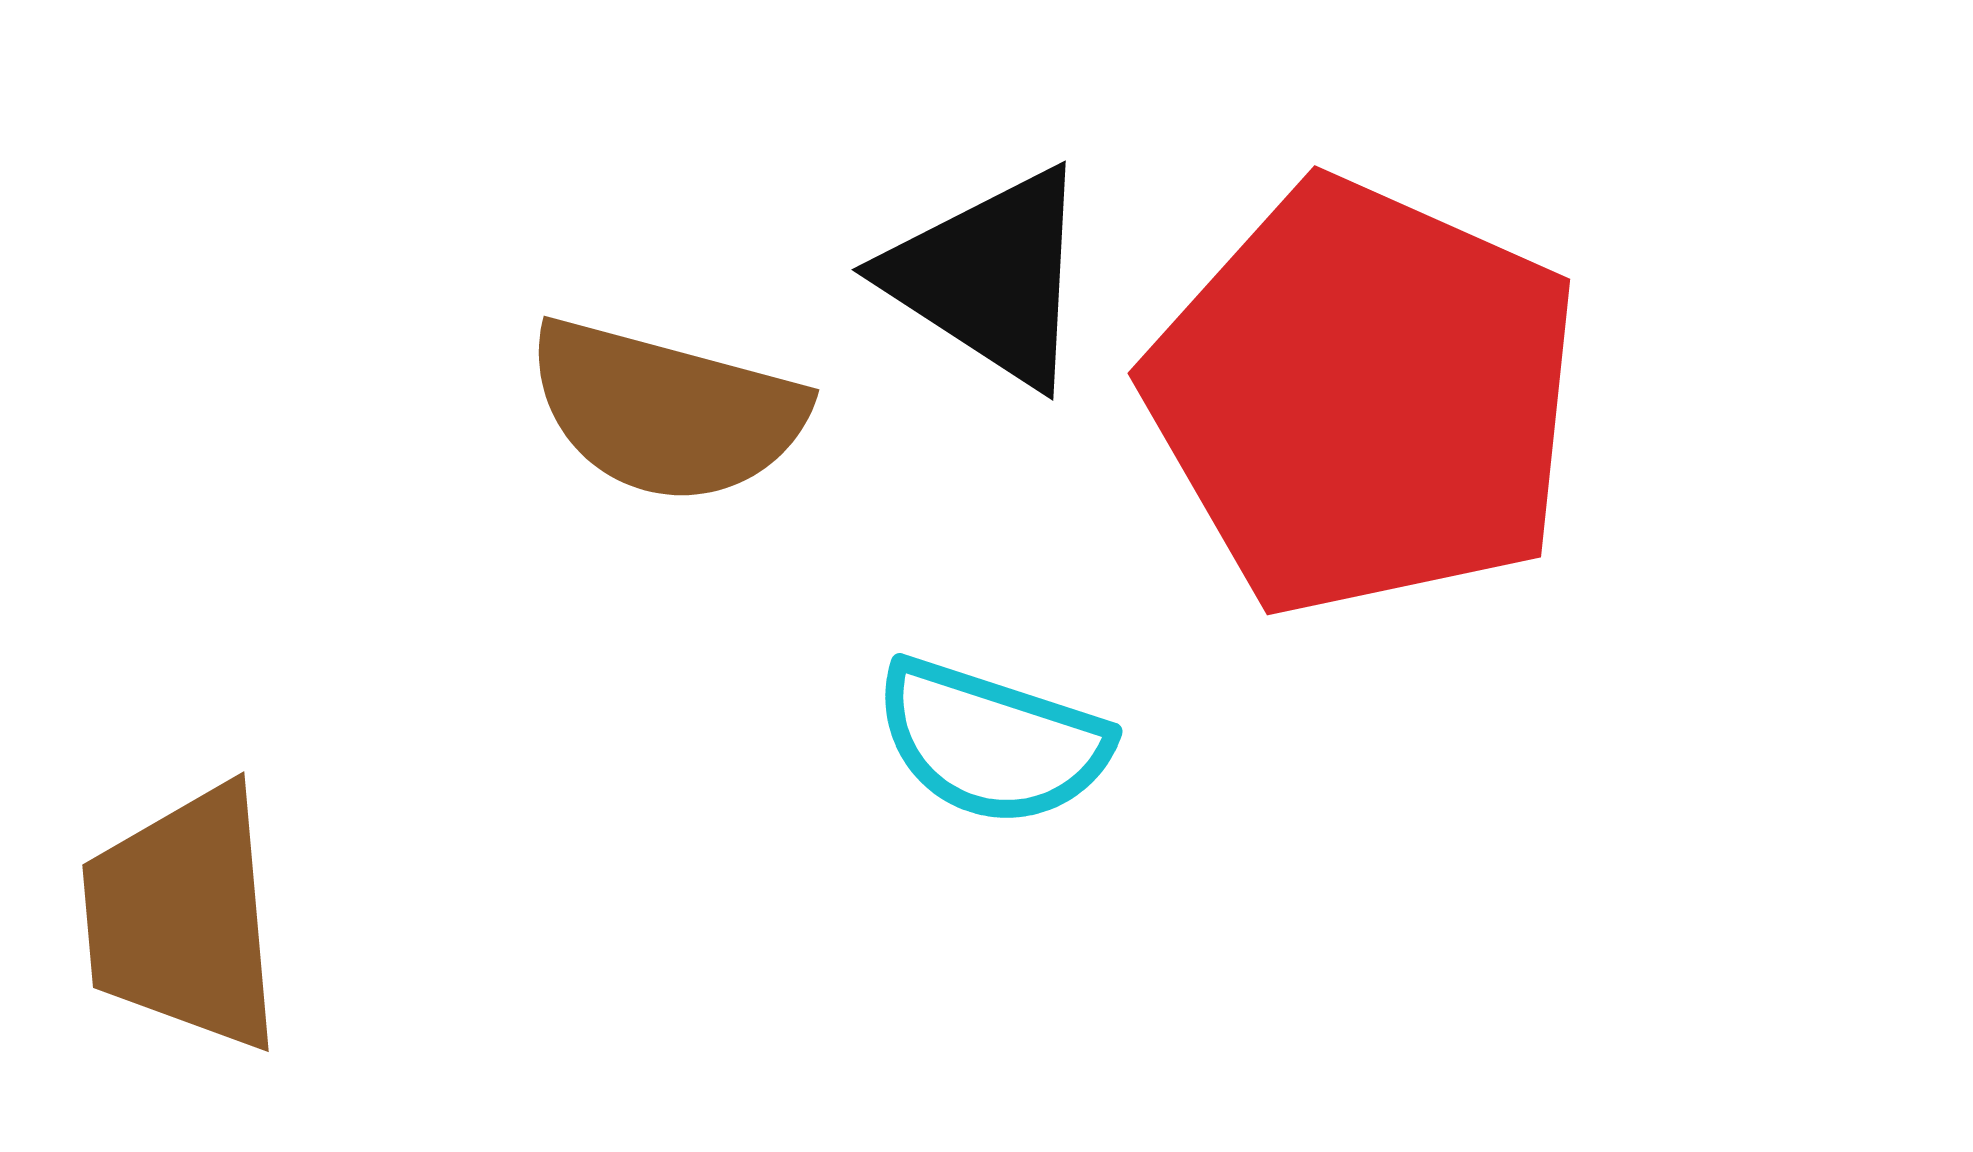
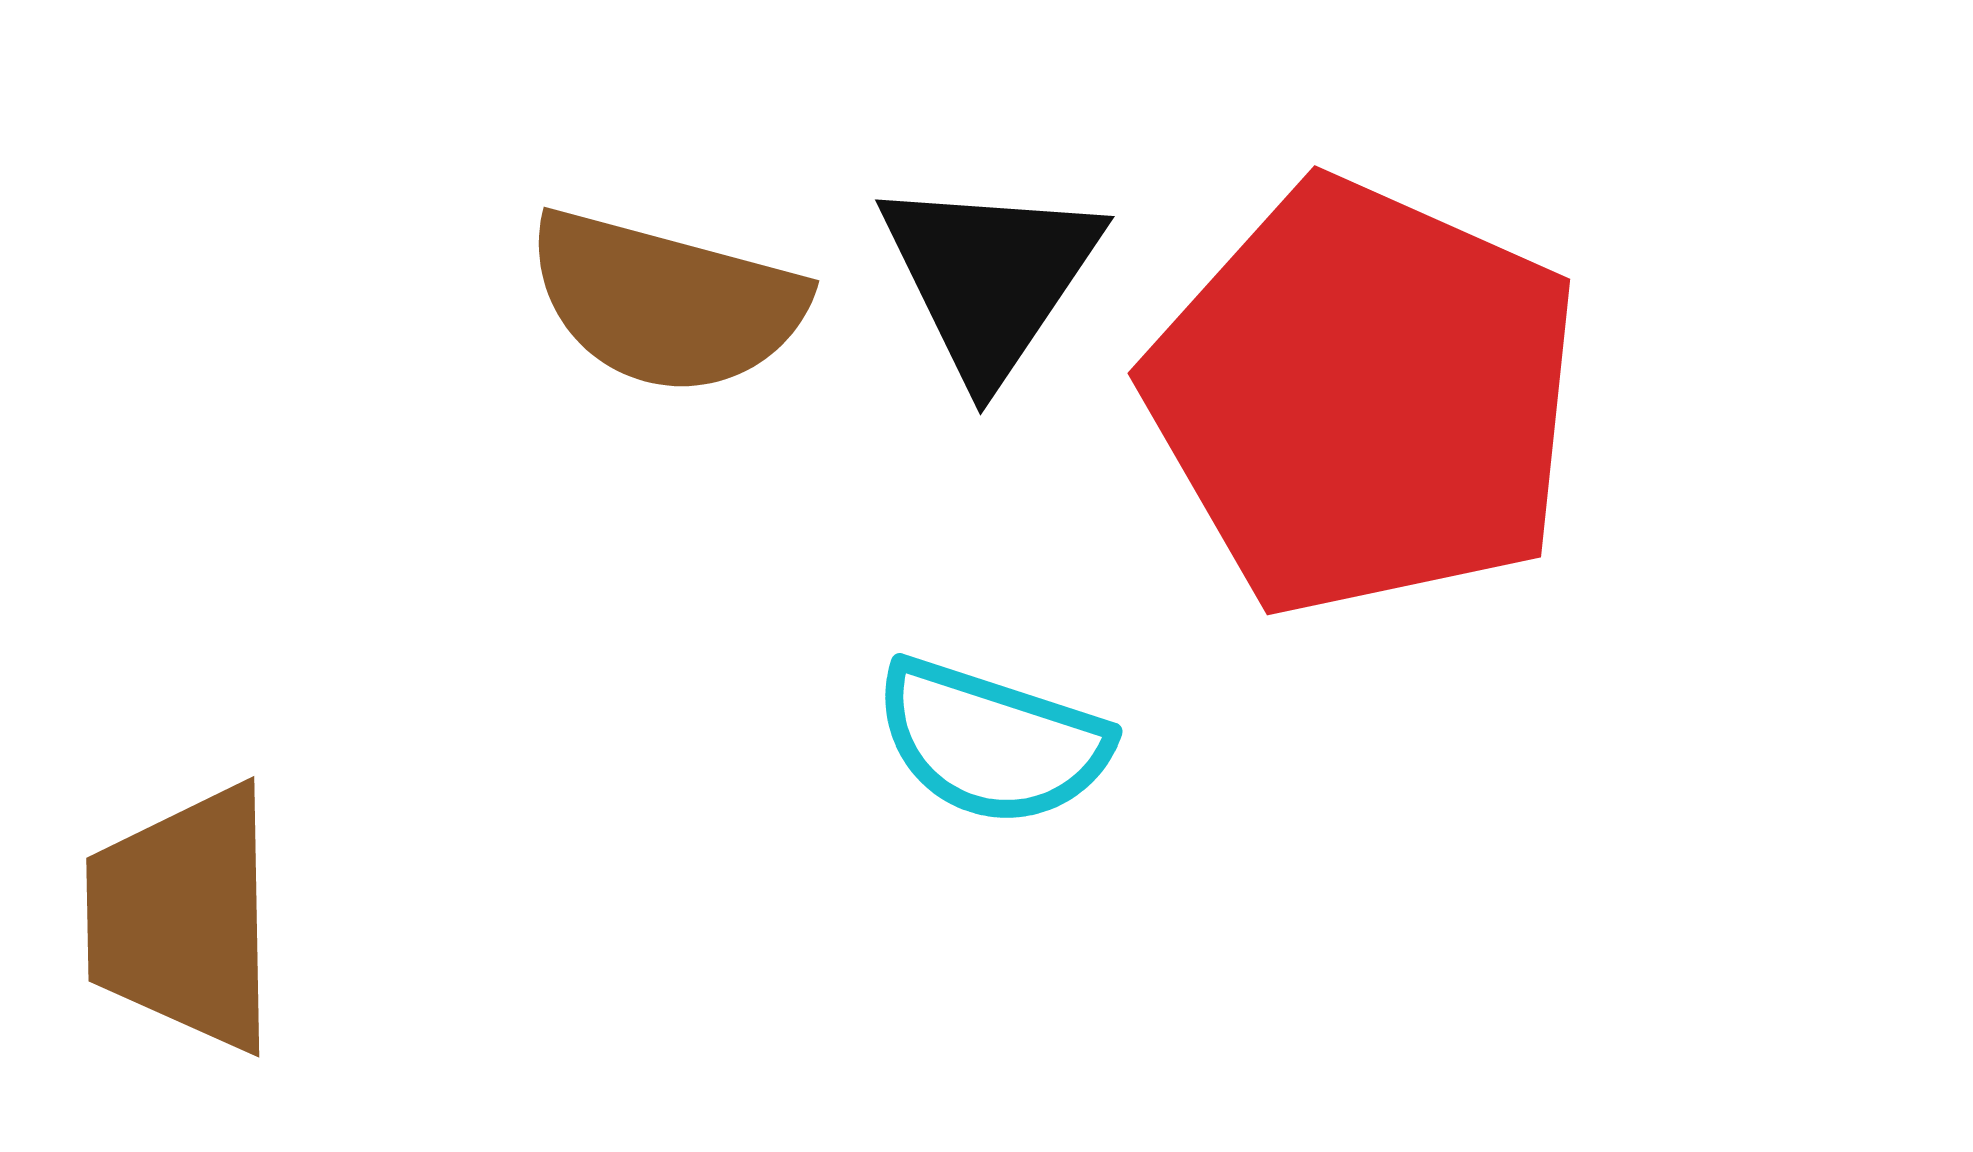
black triangle: rotated 31 degrees clockwise
brown semicircle: moved 109 px up
brown trapezoid: rotated 4 degrees clockwise
